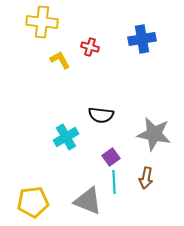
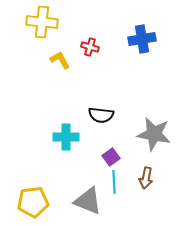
cyan cross: rotated 30 degrees clockwise
